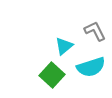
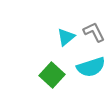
gray L-shape: moved 1 px left, 1 px down
cyan triangle: moved 2 px right, 9 px up
